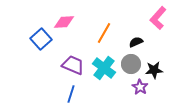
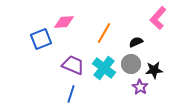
blue square: rotated 20 degrees clockwise
